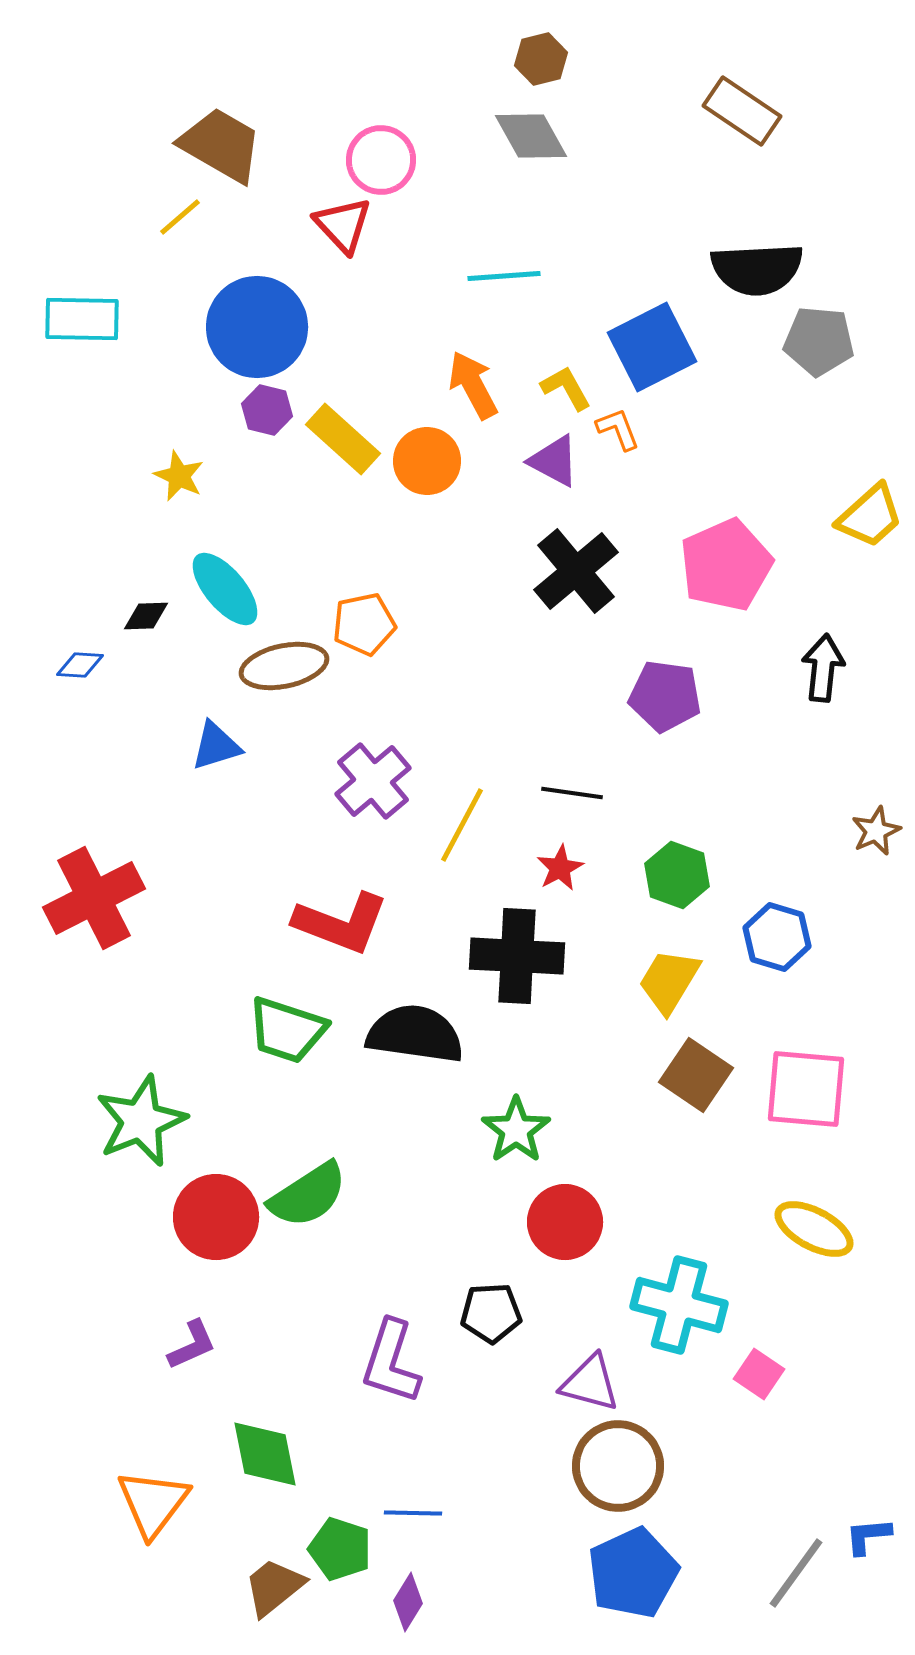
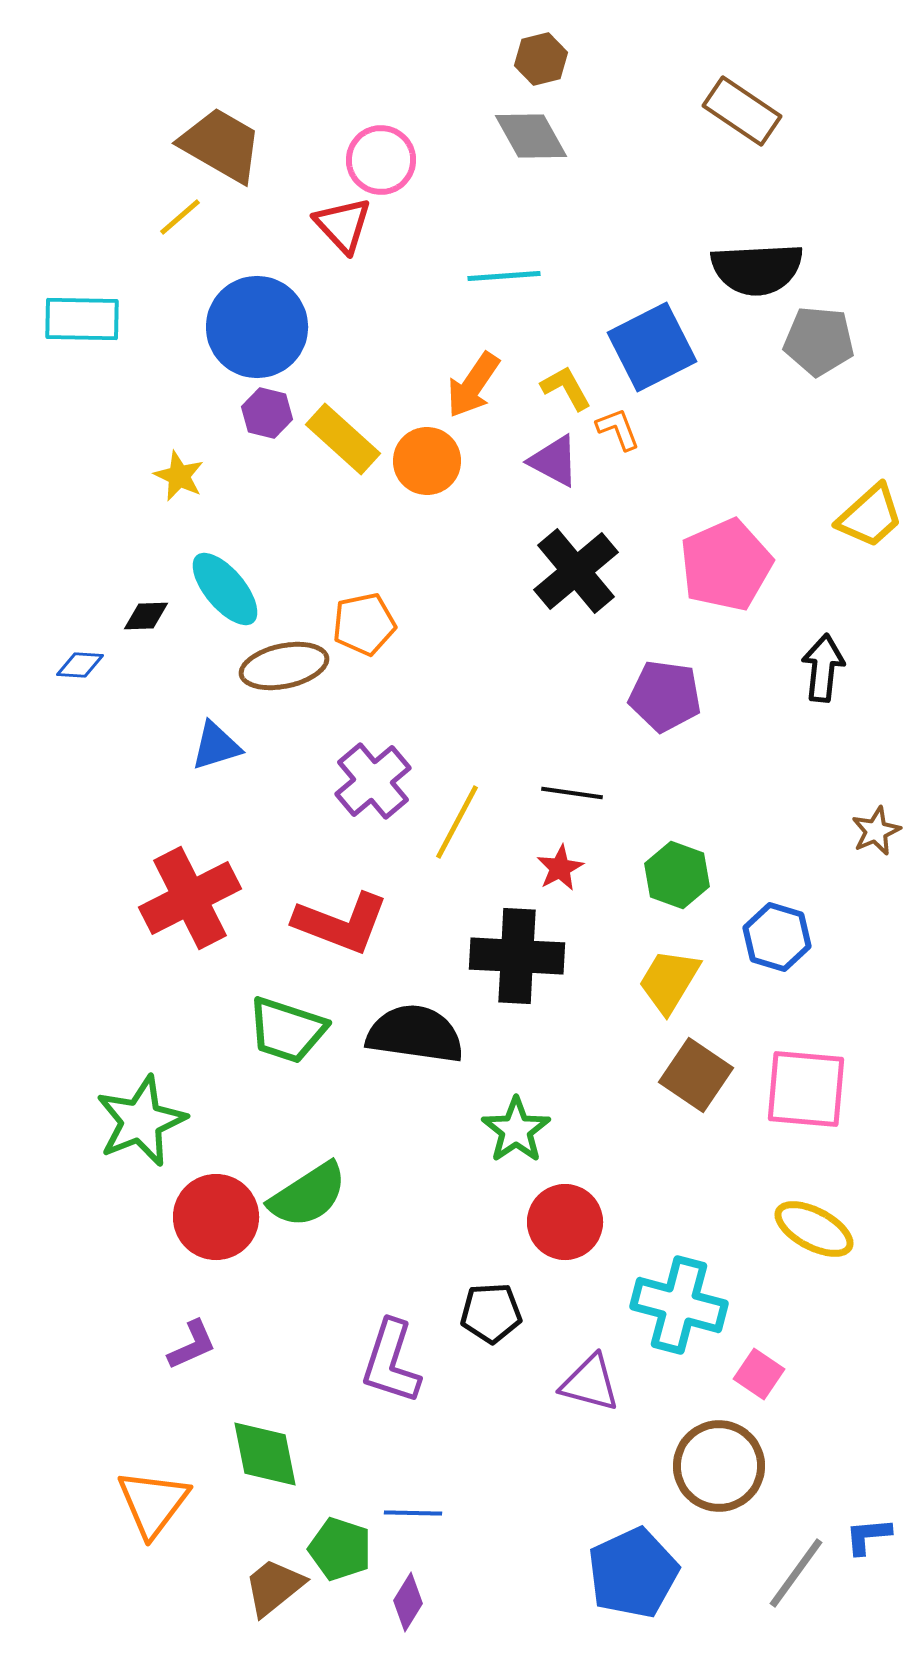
orange arrow at (473, 385): rotated 118 degrees counterclockwise
purple hexagon at (267, 410): moved 3 px down
yellow line at (462, 825): moved 5 px left, 3 px up
red cross at (94, 898): moved 96 px right
brown circle at (618, 1466): moved 101 px right
